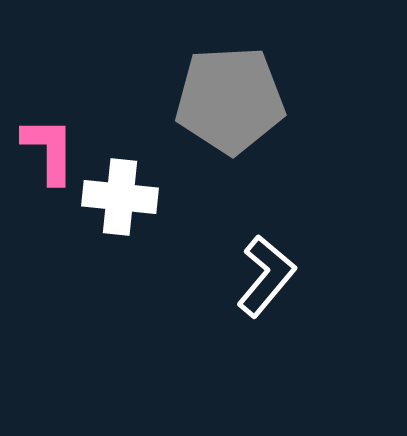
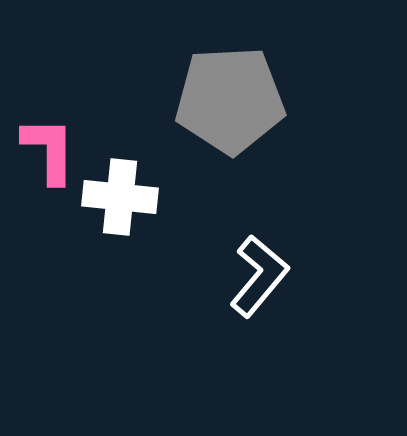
white L-shape: moved 7 px left
